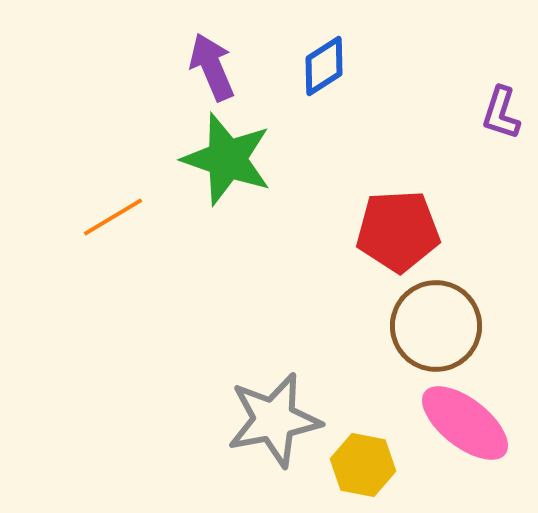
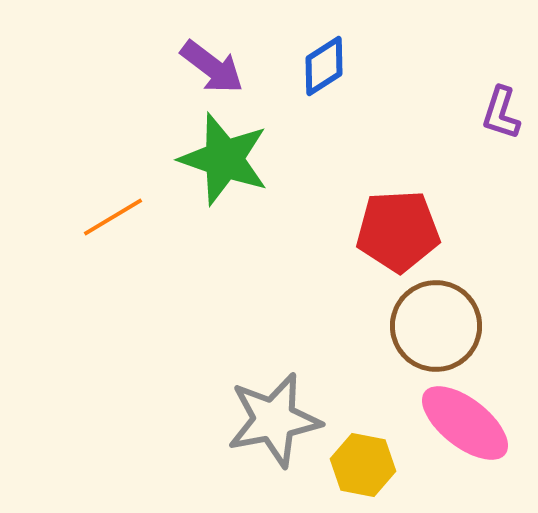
purple arrow: rotated 150 degrees clockwise
green star: moved 3 px left
